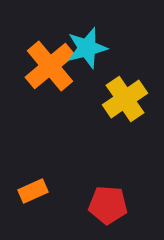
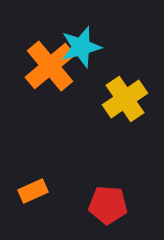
cyan star: moved 6 px left, 1 px up
